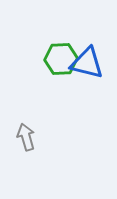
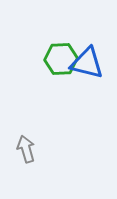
gray arrow: moved 12 px down
